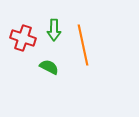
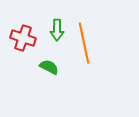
green arrow: moved 3 px right
orange line: moved 1 px right, 2 px up
